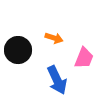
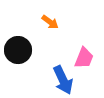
orange arrow: moved 4 px left, 16 px up; rotated 18 degrees clockwise
blue arrow: moved 6 px right
